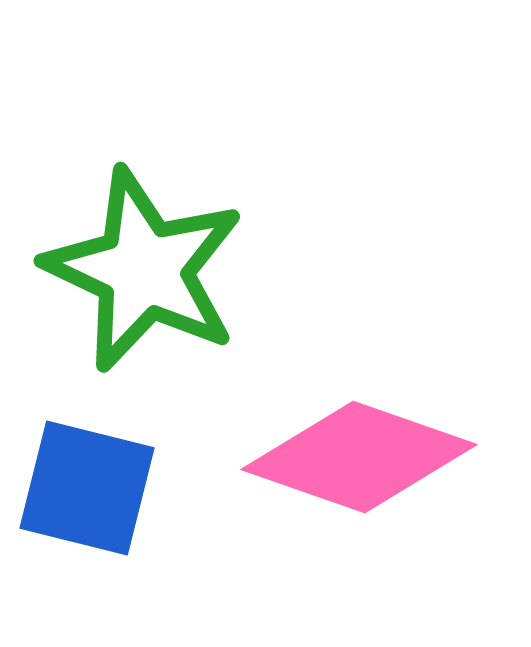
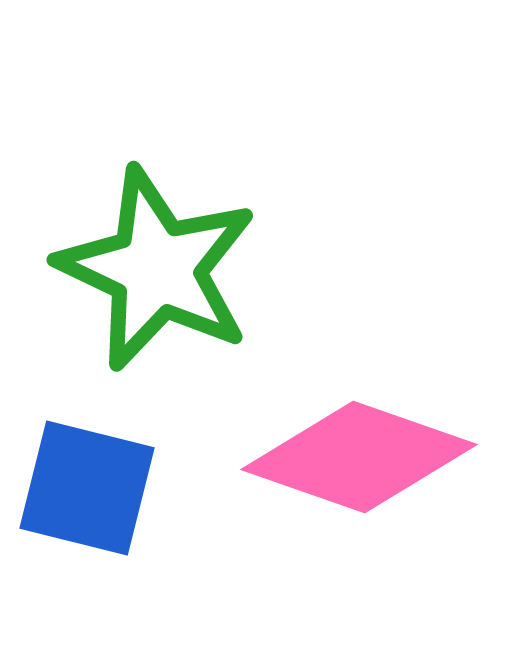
green star: moved 13 px right, 1 px up
